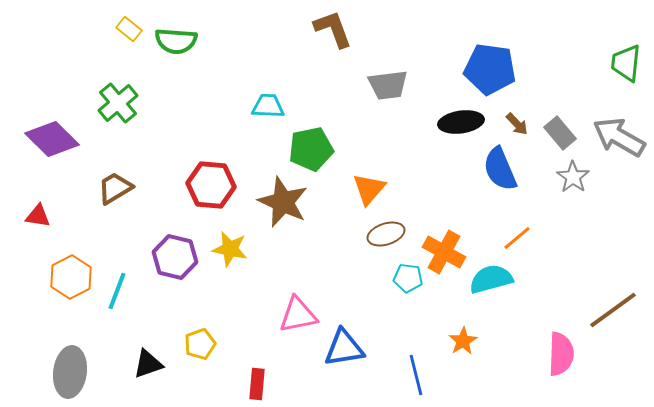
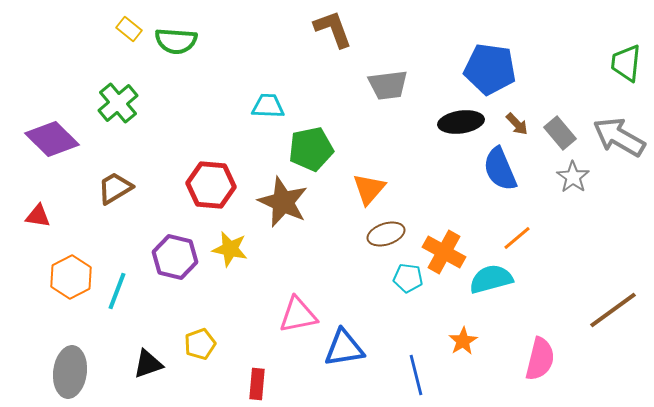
pink semicircle: moved 21 px left, 5 px down; rotated 12 degrees clockwise
